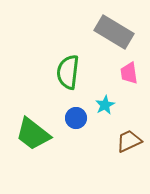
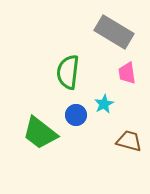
pink trapezoid: moved 2 px left
cyan star: moved 1 px left, 1 px up
blue circle: moved 3 px up
green trapezoid: moved 7 px right, 1 px up
brown trapezoid: rotated 40 degrees clockwise
